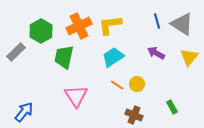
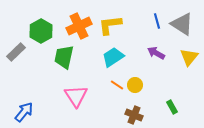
yellow circle: moved 2 px left, 1 px down
